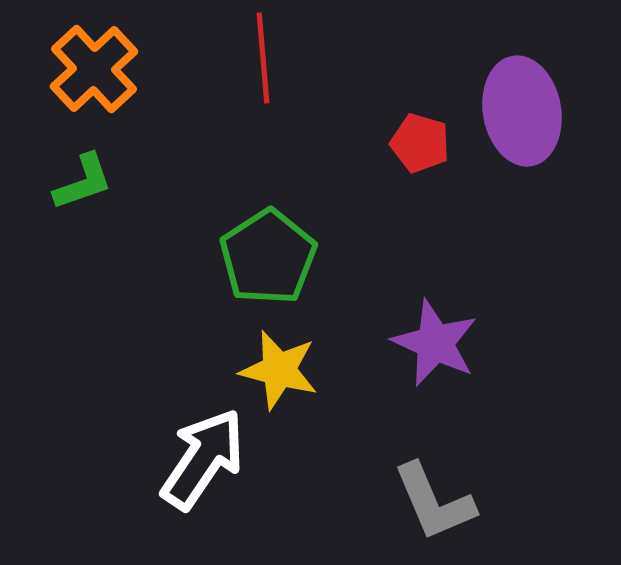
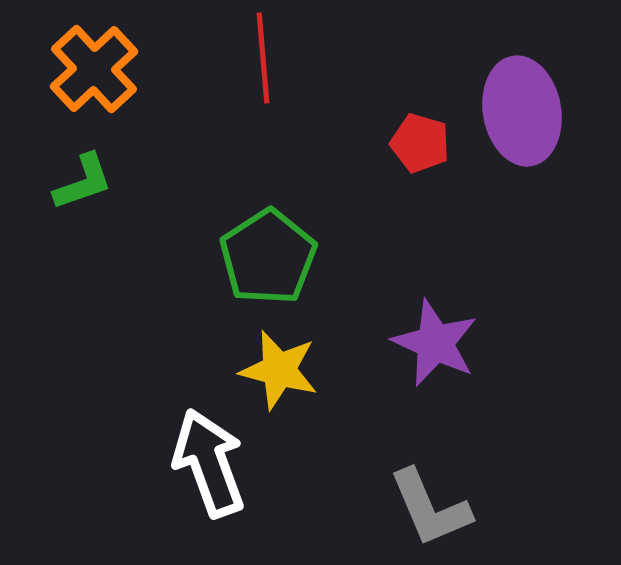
white arrow: moved 6 px right, 4 px down; rotated 54 degrees counterclockwise
gray L-shape: moved 4 px left, 6 px down
